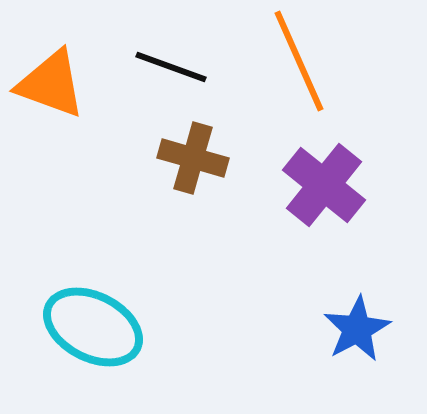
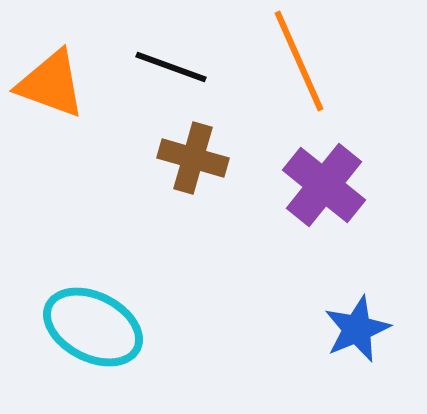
blue star: rotated 6 degrees clockwise
